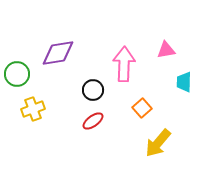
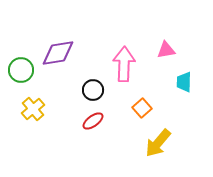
green circle: moved 4 px right, 4 px up
yellow cross: rotated 20 degrees counterclockwise
